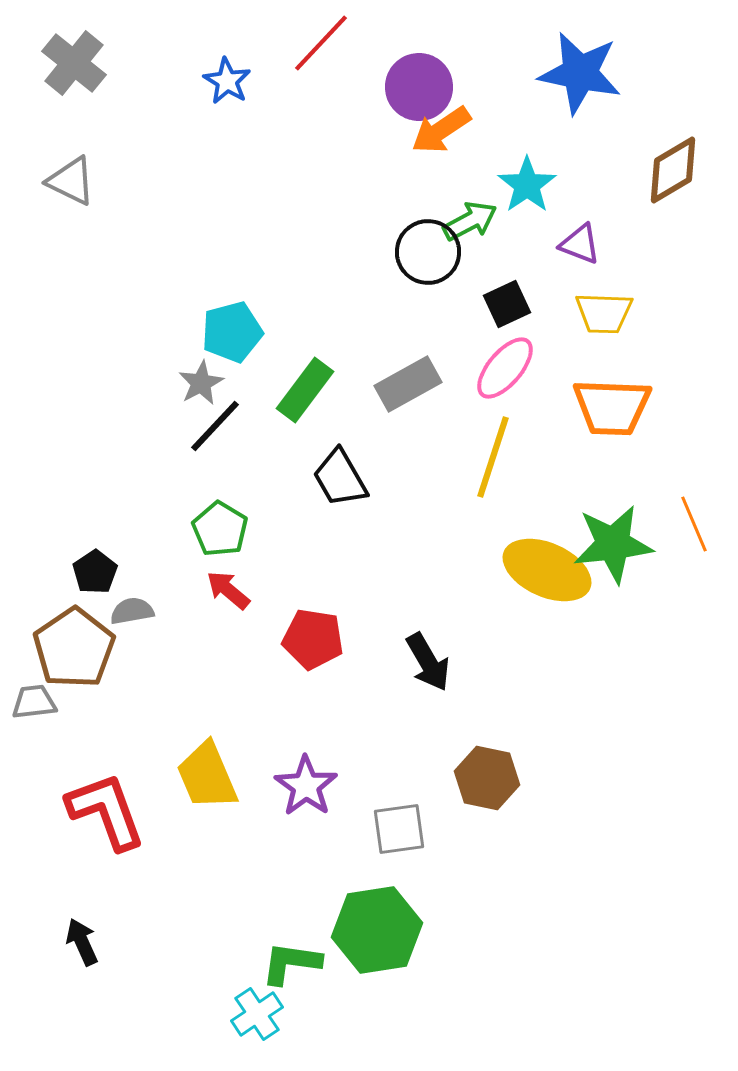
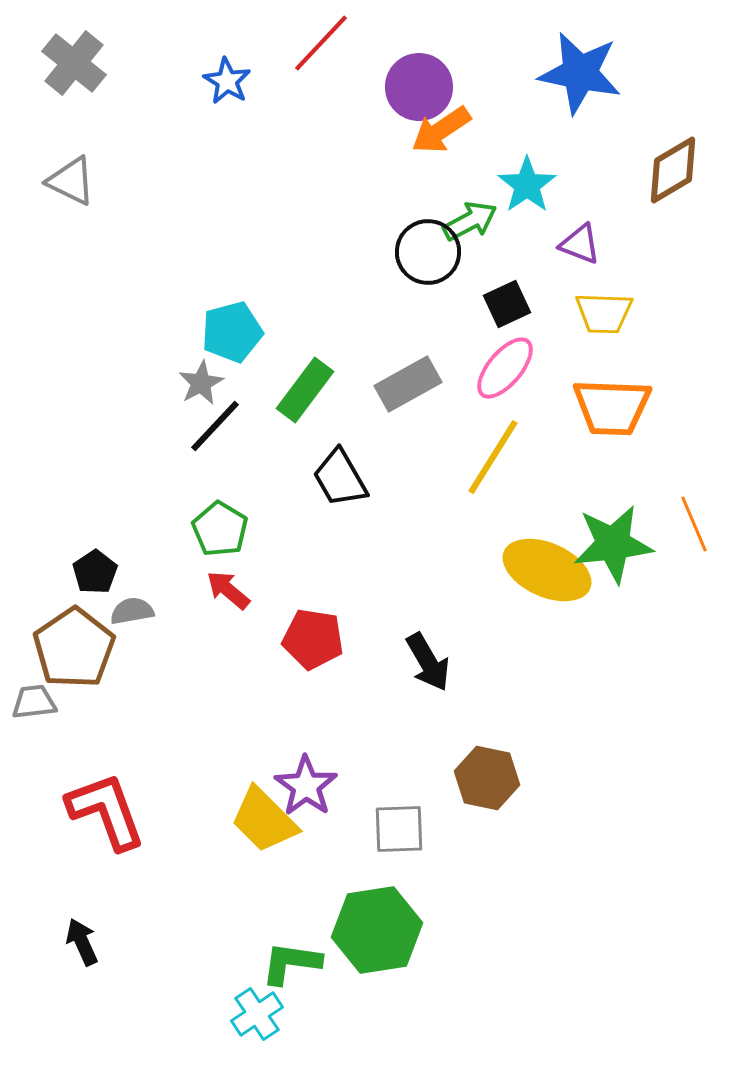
yellow line at (493, 457): rotated 14 degrees clockwise
yellow trapezoid at (207, 776): moved 57 px right, 44 px down; rotated 22 degrees counterclockwise
gray square at (399, 829): rotated 6 degrees clockwise
